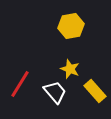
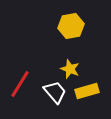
yellow rectangle: moved 8 px left; rotated 65 degrees counterclockwise
